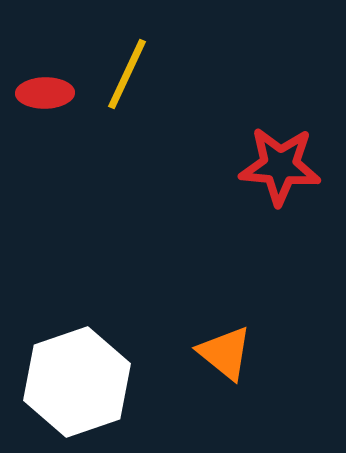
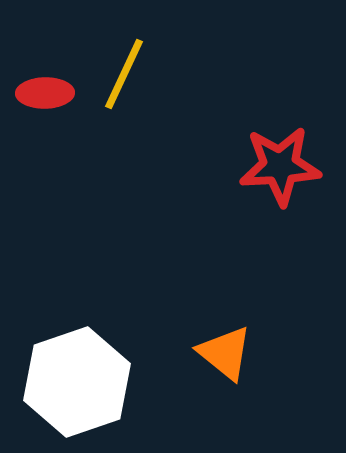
yellow line: moved 3 px left
red star: rotated 8 degrees counterclockwise
